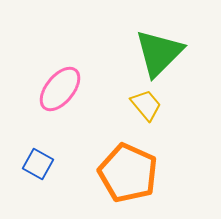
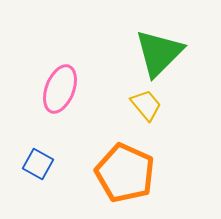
pink ellipse: rotated 18 degrees counterclockwise
orange pentagon: moved 3 px left
